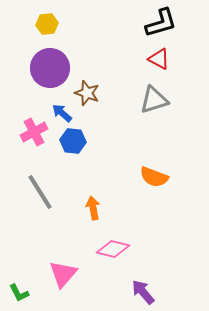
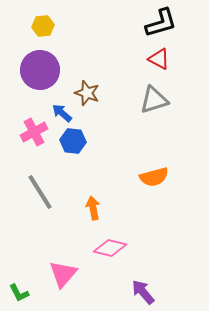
yellow hexagon: moved 4 px left, 2 px down
purple circle: moved 10 px left, 2 px down
orange semicircle: rotated 36 degrees counterclockwise
pink diamond: moved 3 px left, 1 px up
